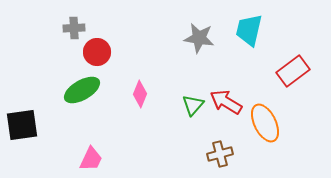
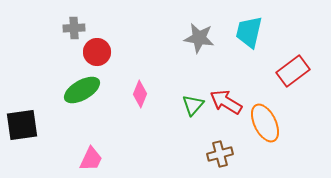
cyan trapezoid: moved 2 px down
